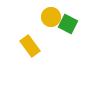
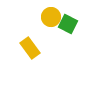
yellow rectangle: moved 2 px down
